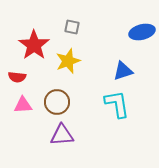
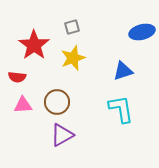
gray square: rotated 28 degrees counterclockwise
yellow star: moved 5 px right, 3 px up
cyan L-shape: moved 4 px right, 5 px down
purple triangle: rotated 25 degrees counterclockwise
